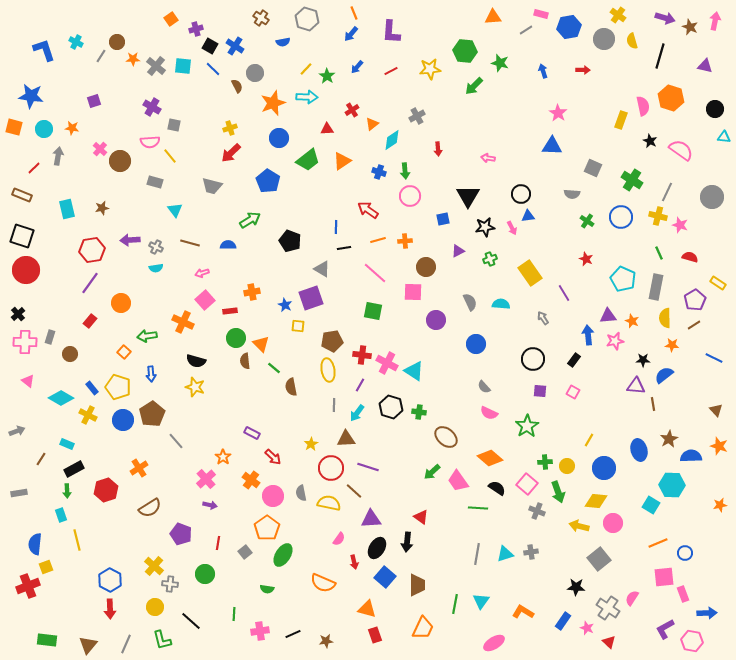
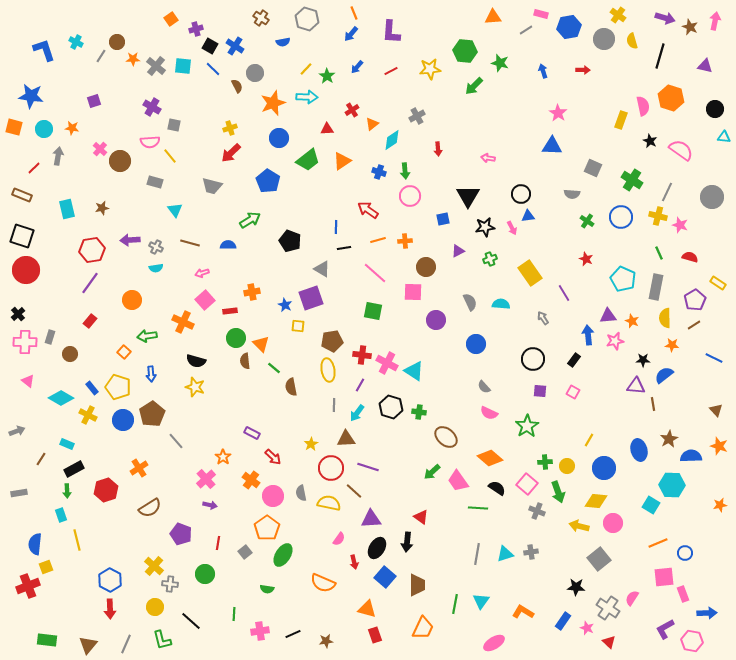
orange circle at (121, 303): moved 11 px right, 3 px up
